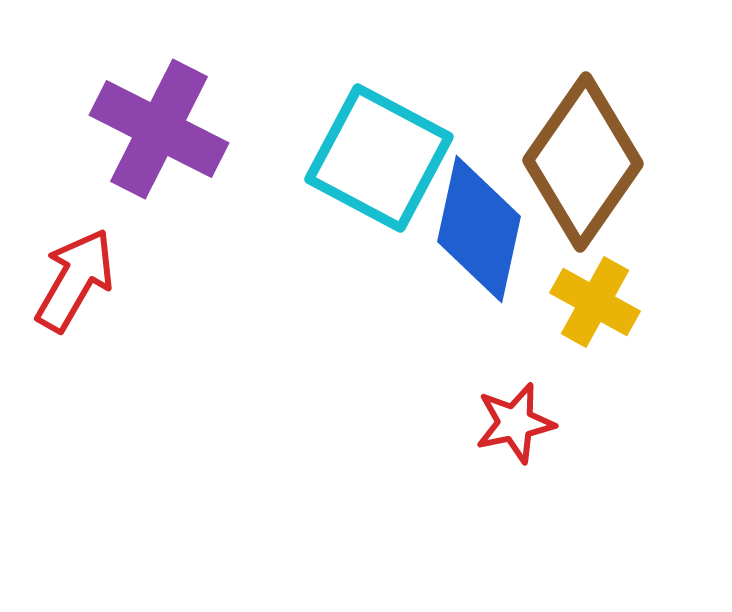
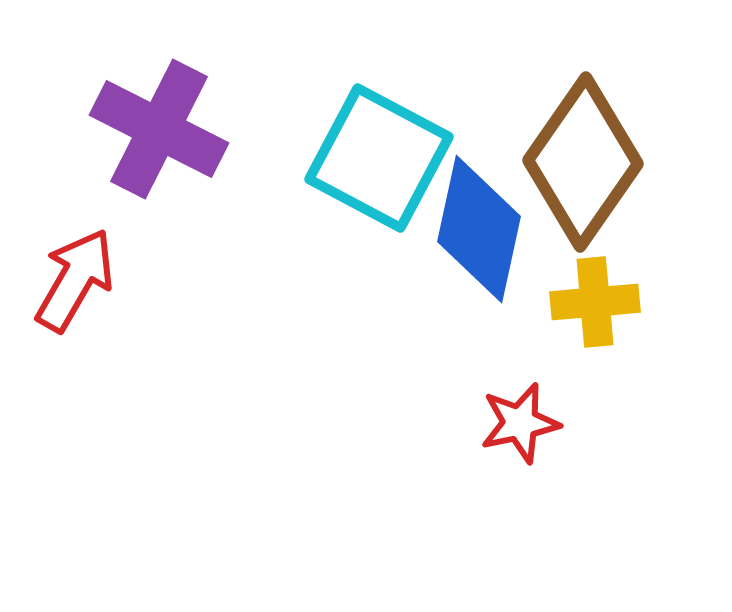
yellow cross: rotated 34 degrees counterclockwise
red star: moved 5 px right
